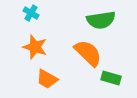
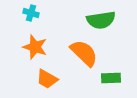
cyan cross: rotated 14 degrees counterclockwise
orange semicircle: moved 4 px left
green rectangle: rotated 18 degrees counterclockwise
